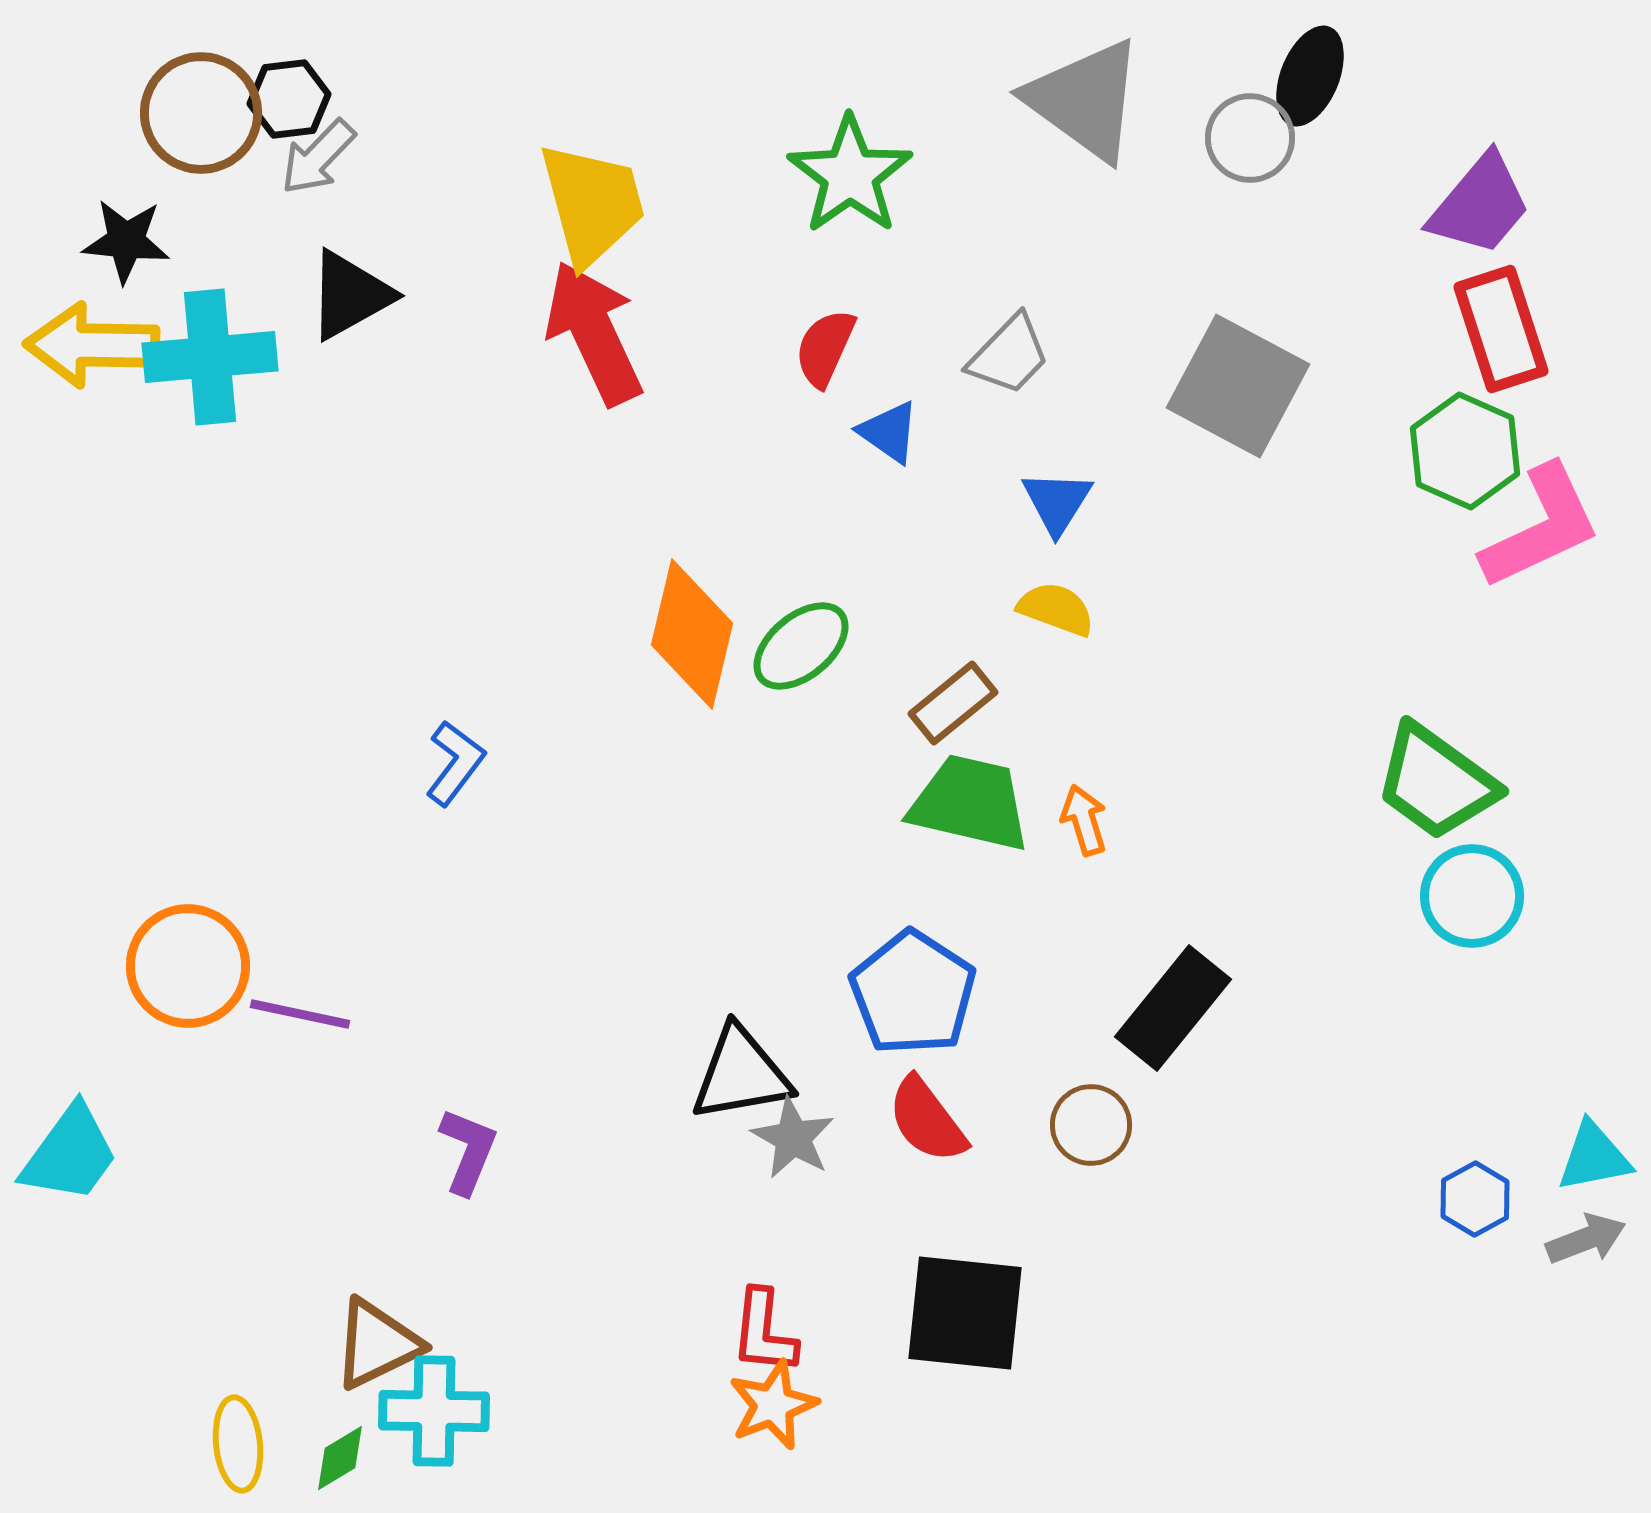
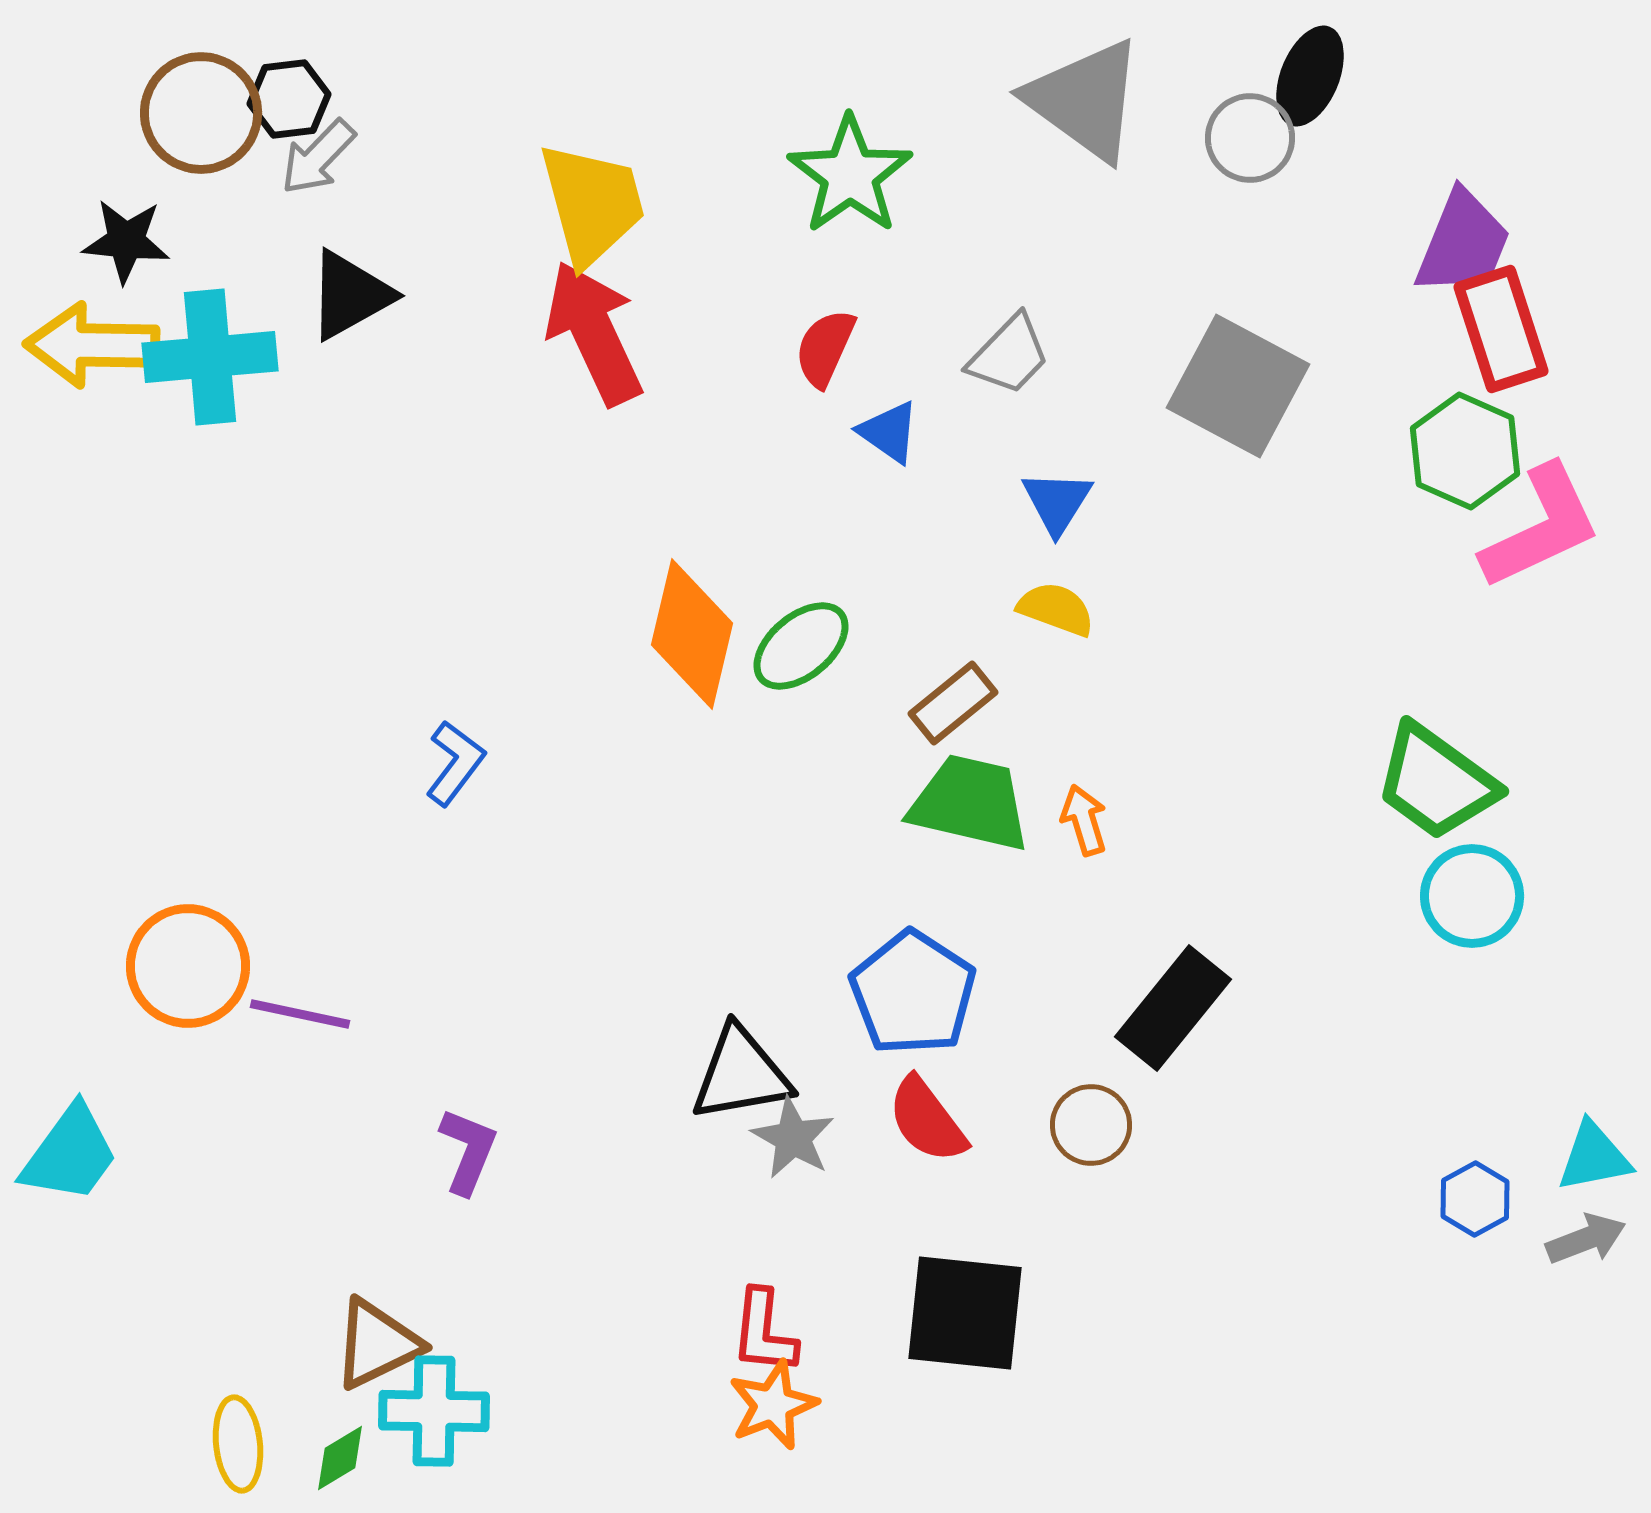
purple trapezoid at (1480, 205): moved 17 px left, 38 px down; rotated 18 degrees counterclockwise
